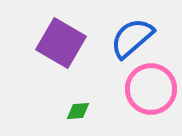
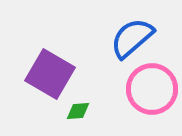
purple square: moved 11 px left, 31 px down
pink circle: moved 1 px right
